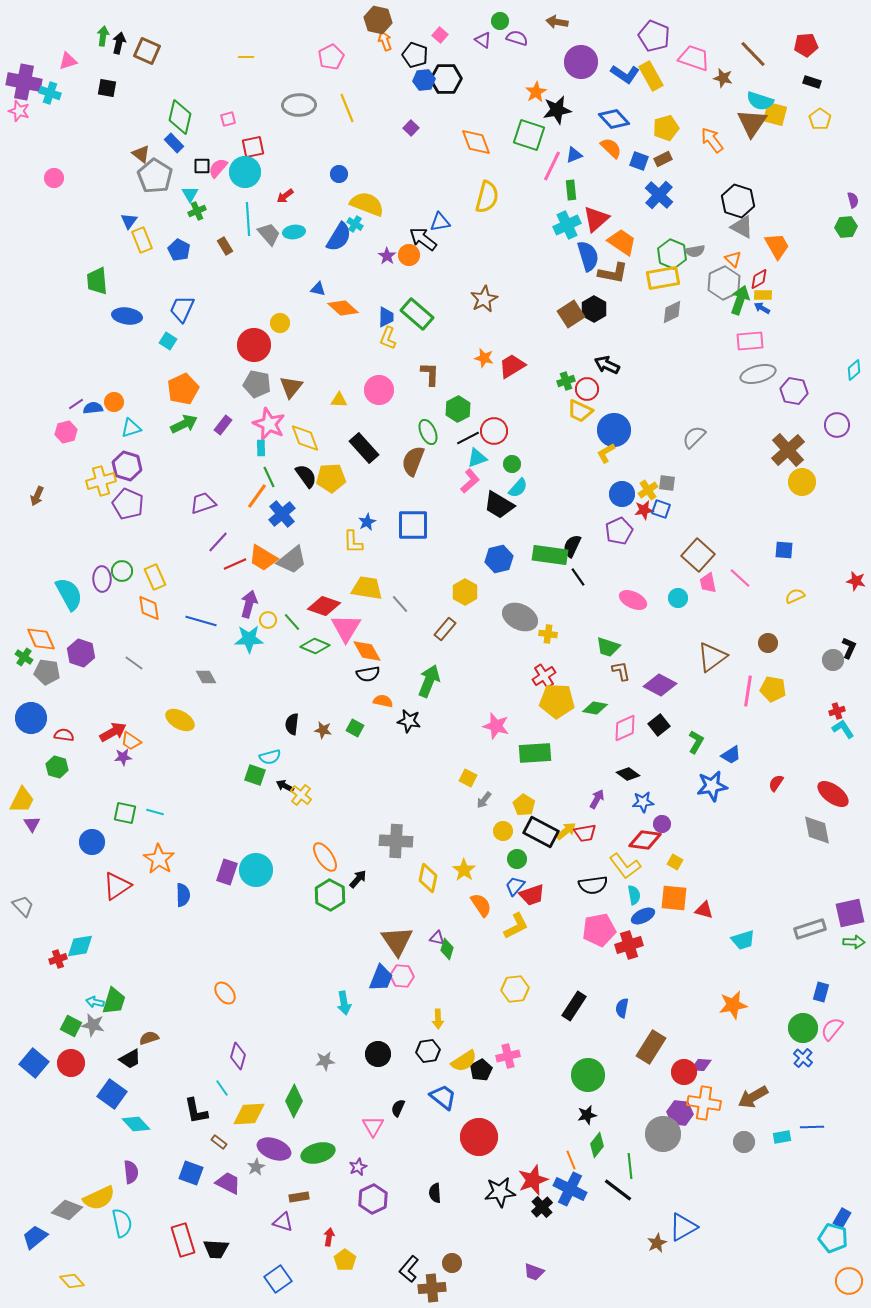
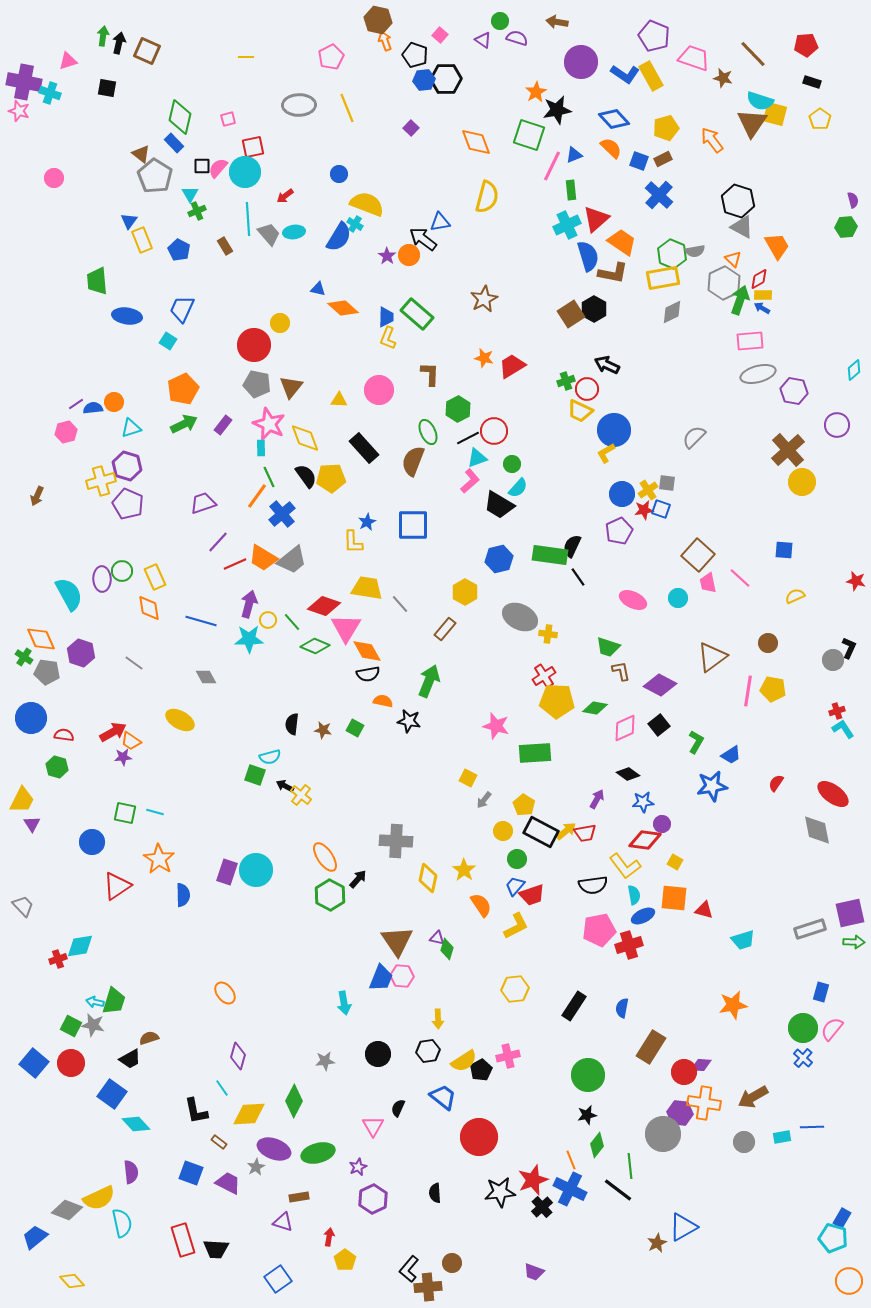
brown cross at (432, 1288): moved 4 px left, 1 px up
